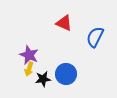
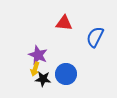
red triangle: rotated 18 degrees counterclockwise
purple star: moved 9 px right
yellow arrow: moved 6 px right
black star: rotated 14 degrees clockwise
